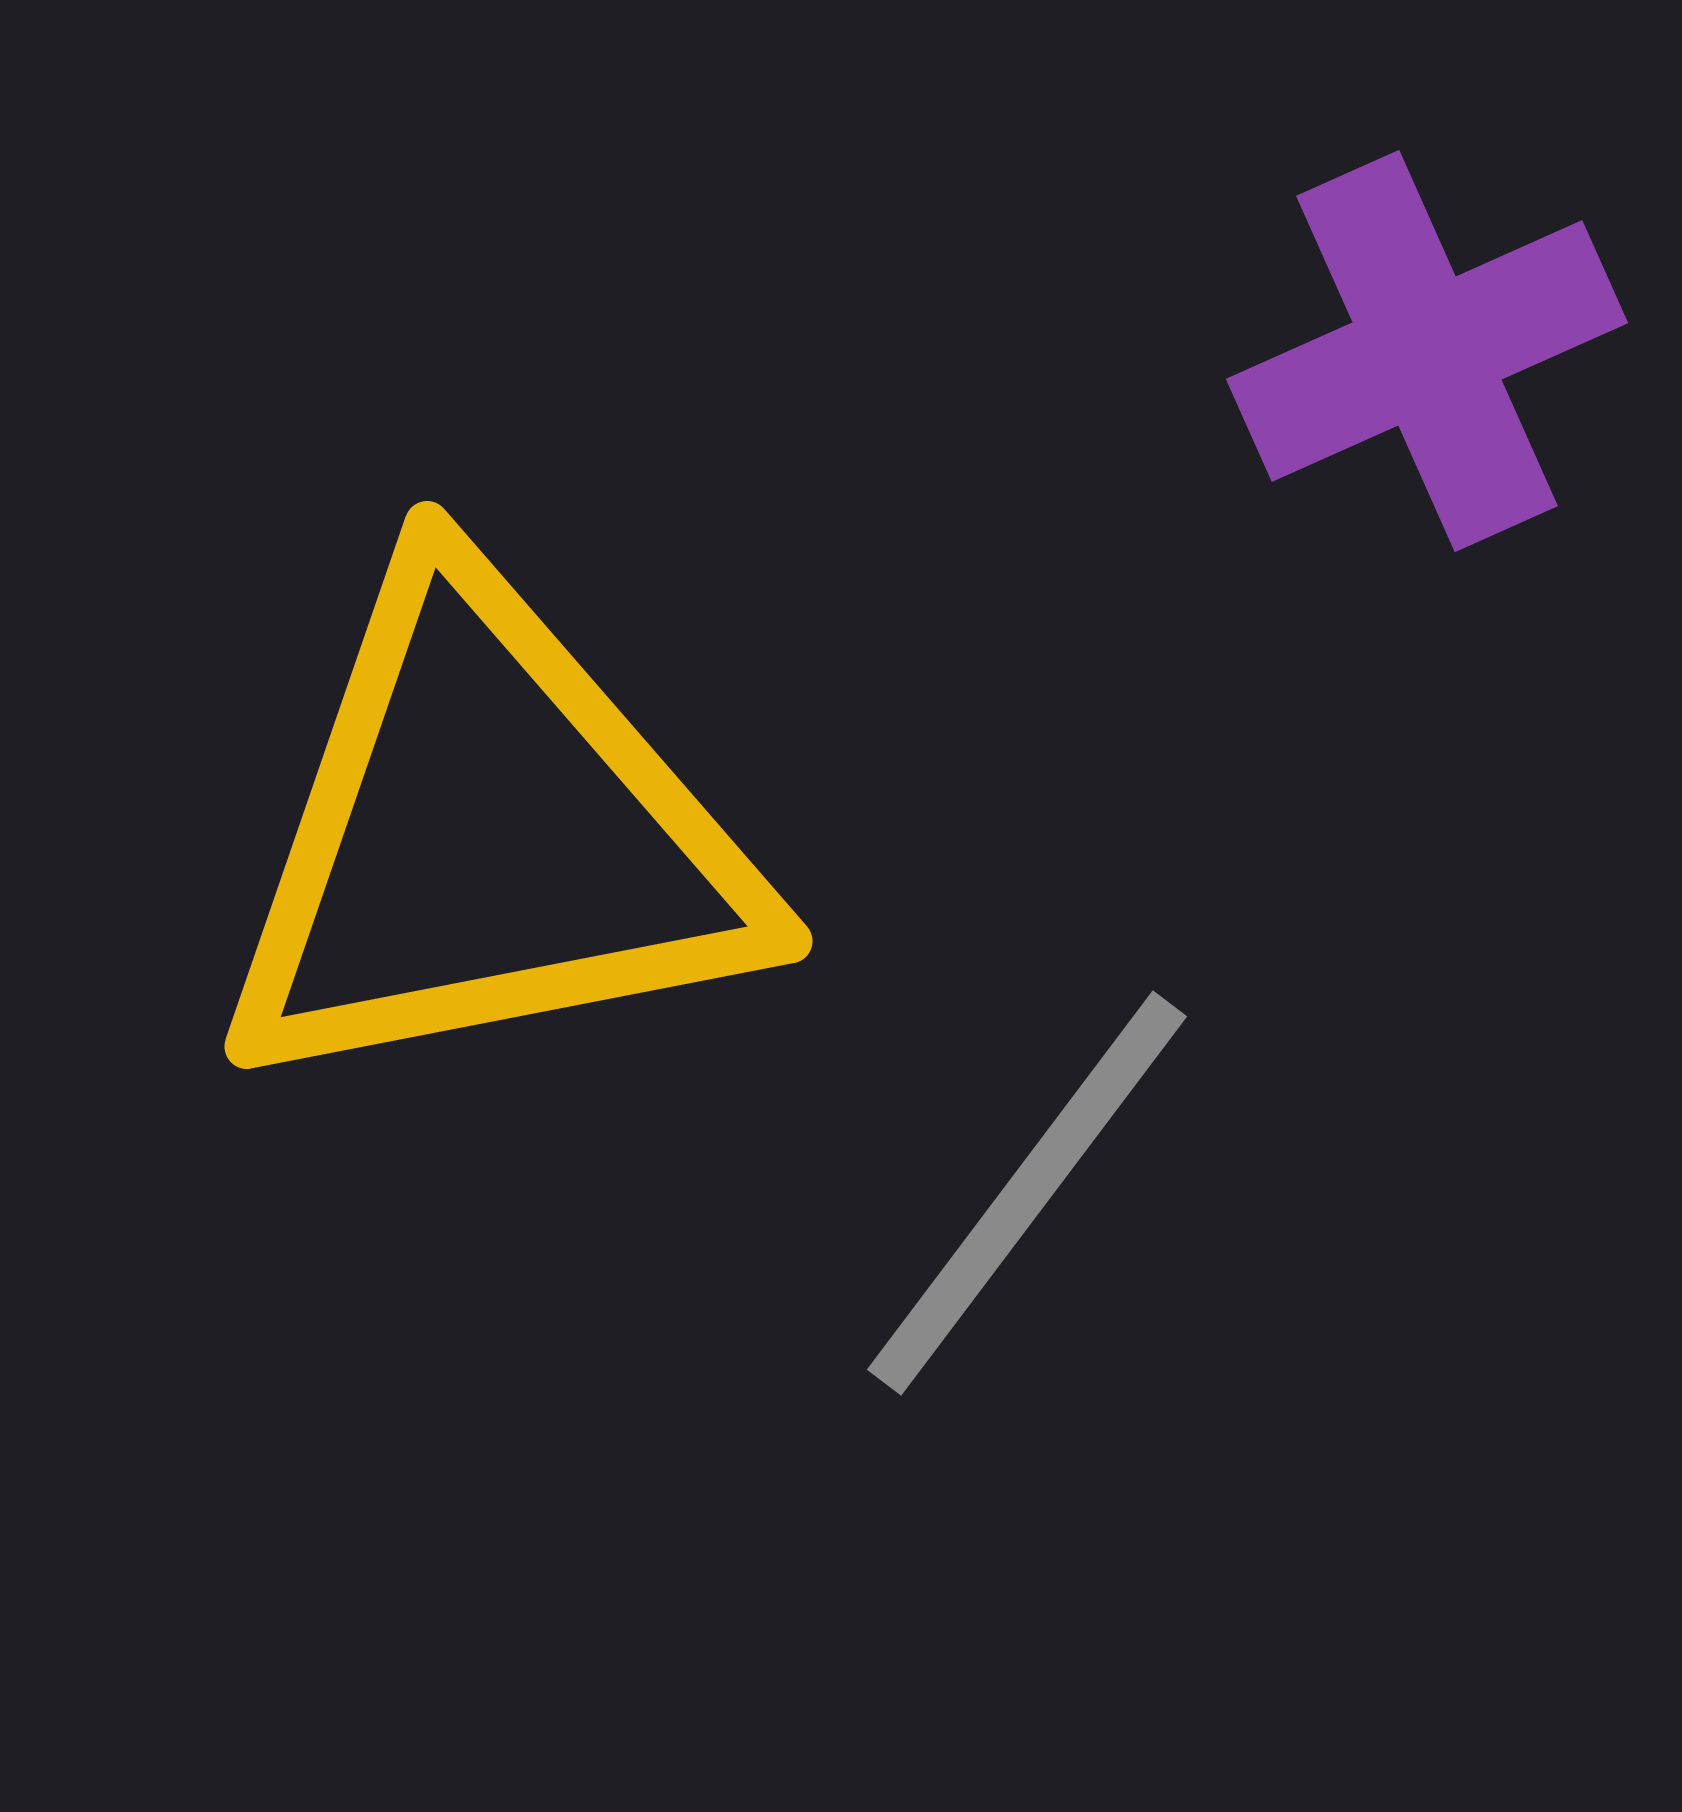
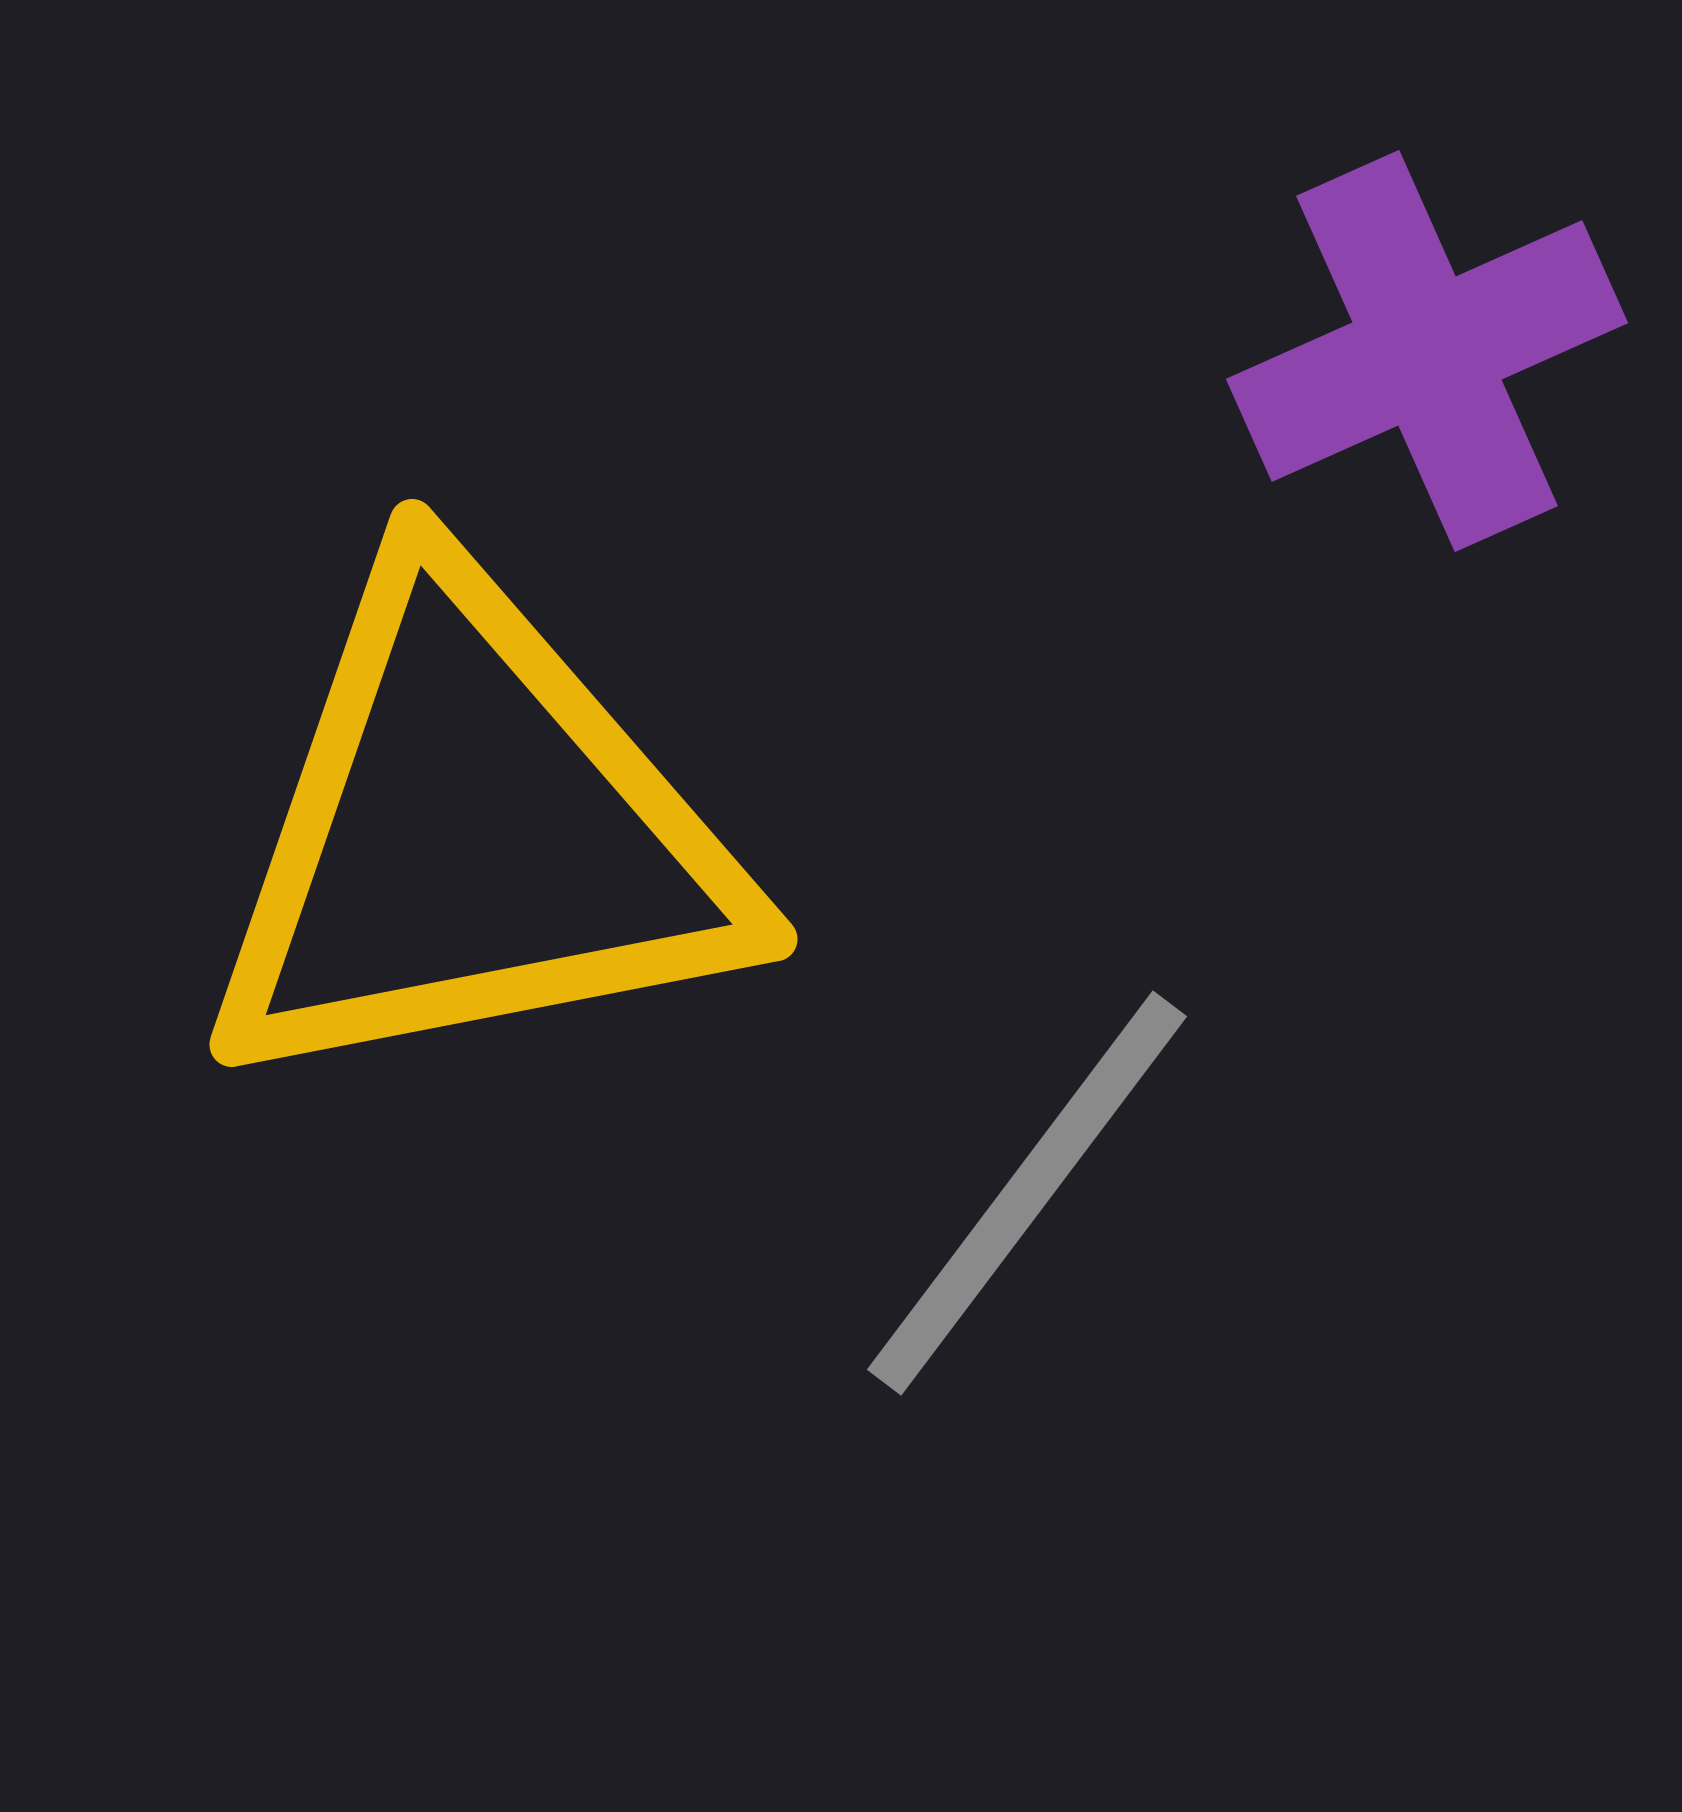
yellow triangle: moved 15 px left, 2 px up
